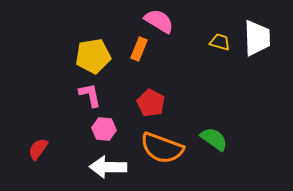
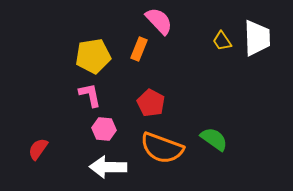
pink semicircle: rotated 16 degrees clockwise
yellow trapezoid: moved 2 px right, 1 px up; rotated 140 degrees counterclockwise
